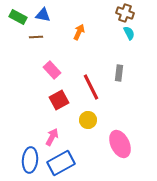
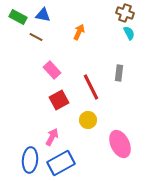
brown line: rotated 32 degrees clockwise
